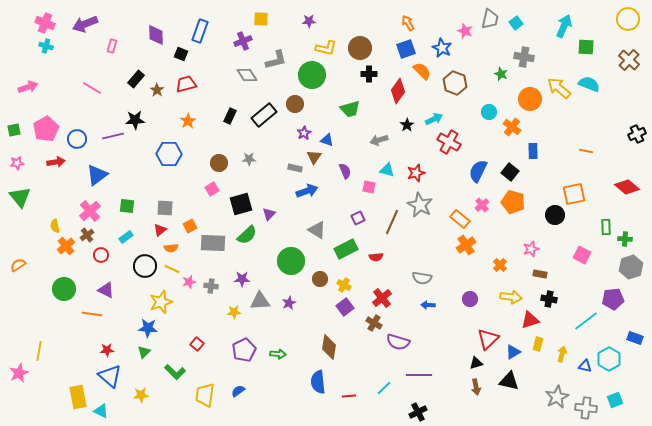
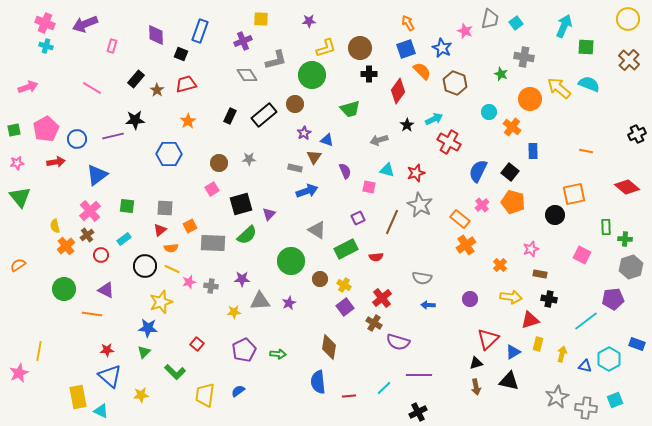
yellow L-shape at (326, 48): rotated 30 degrees counterclockwise
cyan rectangle at (126, 237): moved 2 px left, 2 px down
blue rectangle at (635, 338): moved 2 px right, 6 px down
